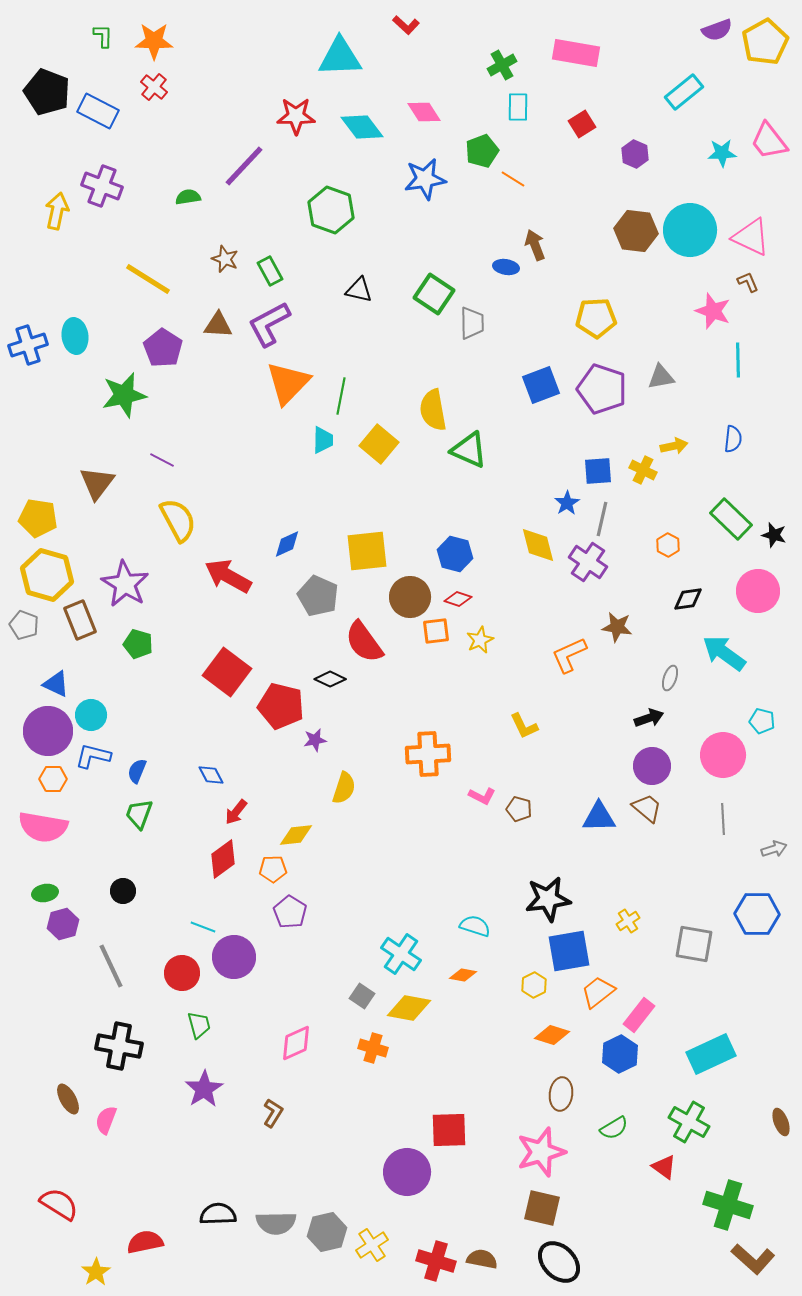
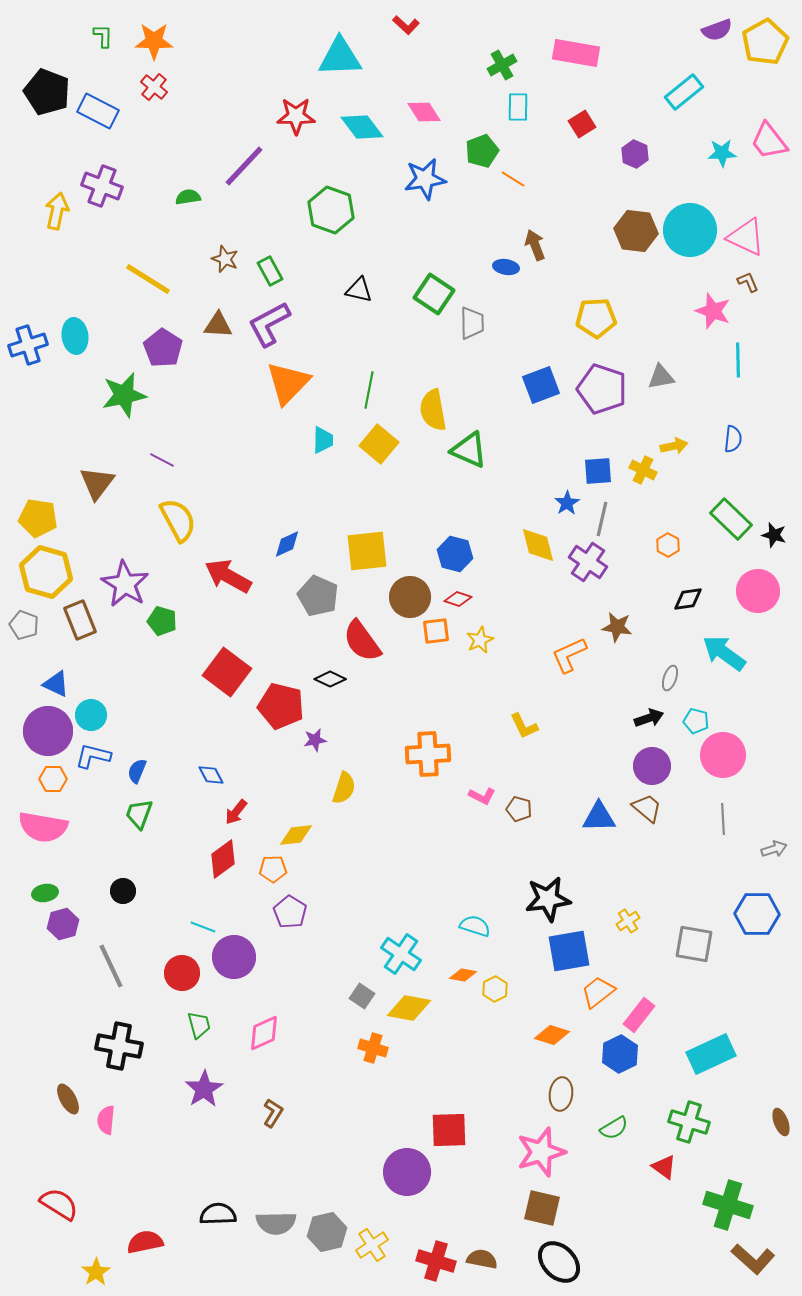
pink triangle at (751, 237): moved 5 px left
green line at (341, 396): moved 28 px right, 6 px up
yellow hexagon at (47, 575): moved 1 px left, 3 px up
red semicircle at (364, 642): moved 2 px left, 1 px up
green pentagon at (138, 644): moved 24 px right, 23 px up
cyan pentagon at (762, 721): moved 66 px left
yellow hexagon at (534, 985): moved 39 px left, 4 px down
pink diamond at (296, 1043): moved 32 px left, 10 px up
pink semicircle at (106, 1120): rotated 16 degrees counterclockwise
green cross at (689, 1122): rotated 12 degrees counterclockwise
